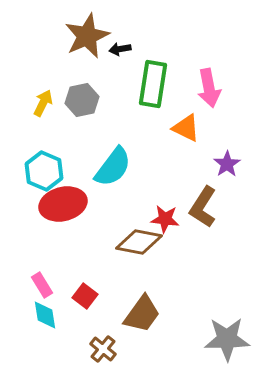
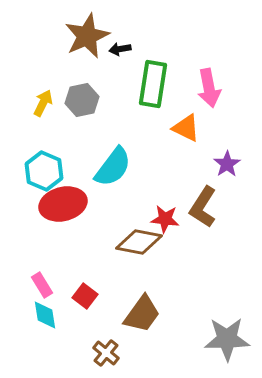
brown cross: moved 3 px right, 4 px down
